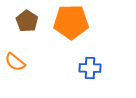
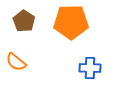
brown pentagon: moved 3 px left
orange semicircle: moved 1 px right
